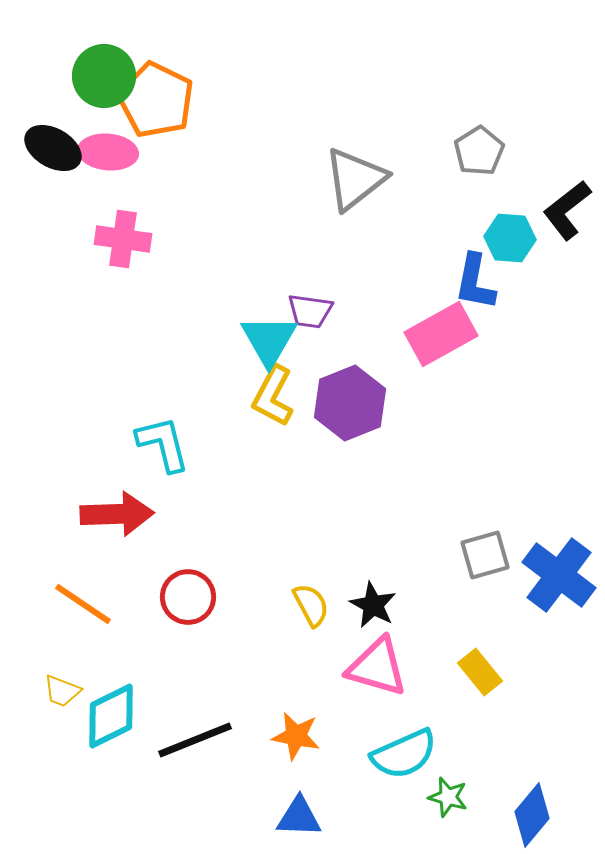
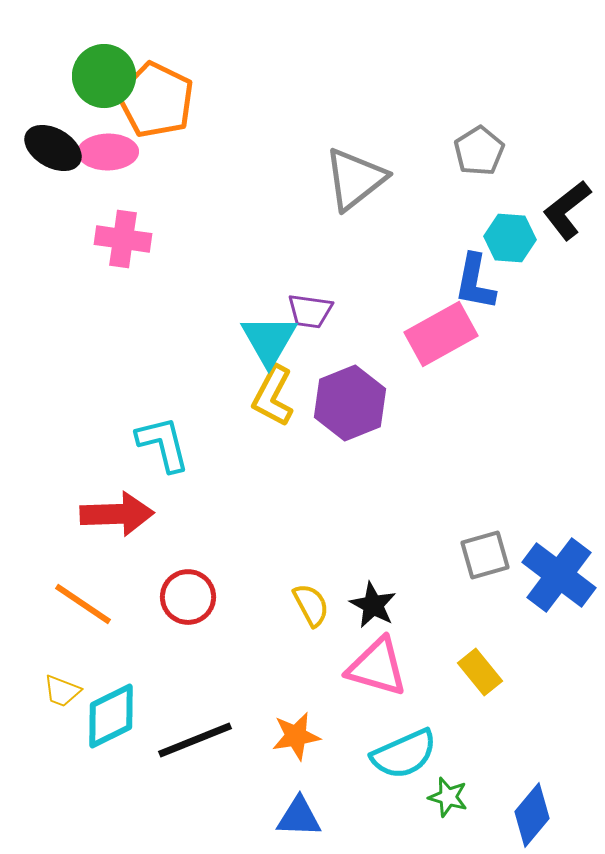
pink ellipse: rotated 6 degrees counterclockwise
orange star: rotated 21 degrees counterclockwise
